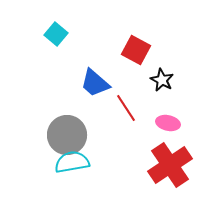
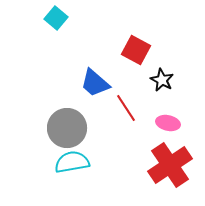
cyan square: moved 16 px up
gray circle: moved 7 px up
